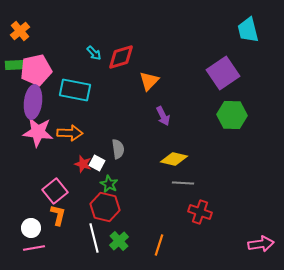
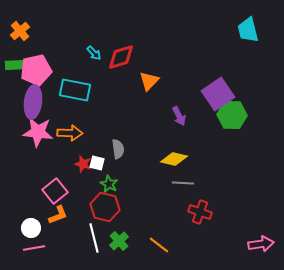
purple square: moved 5 px left, 21 px down
purple arrow: moved 16 px right
white square: rotated 14 degrees counterclockwise
orange L-shape: rotated 55 degrees clockwise
orange line: rotated 70 degrees counterclockwise
